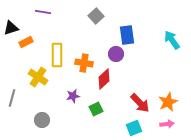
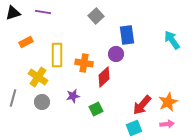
black triangle: moved 2 px right, 15 px up
red diamond: moved 2 px up
gray line: moved 1 px right
red arrow: moved 2 px right, 2 px down; rotated 85 degrees clockwise
gray circle: moved 18 px up
